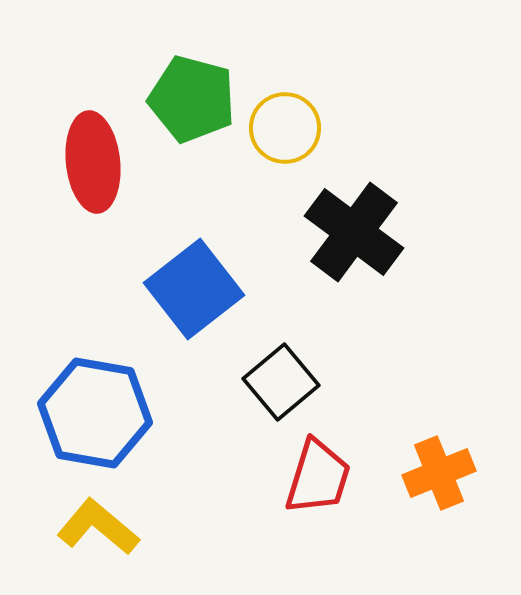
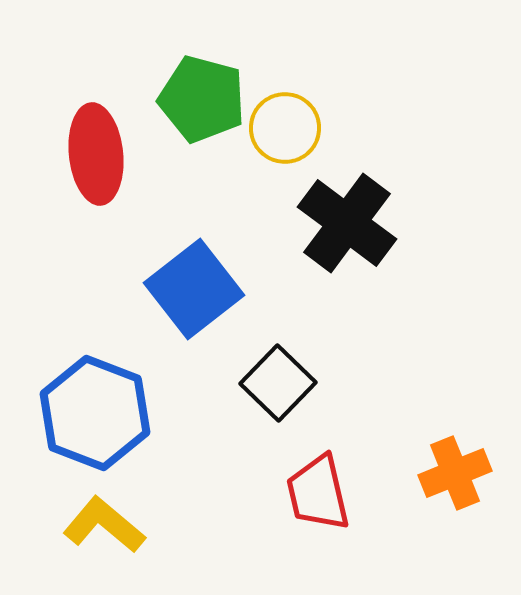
green pentagon: moved 10 px right
red ellipse: moved 3 px right, 8 px up
black cross: moved 7 px left, 9 px up
black square: moved 3 px left, 1 px down; rotated 6 degrees counterclockwise
blue hexagon: rotated 11 degrees clockwise
orange cross: moved 16 px right
red trapezoid: moved 16 px down; rotated 150 degrees clockwise
yellow L-shape: moved 6 px right, 2 px up
